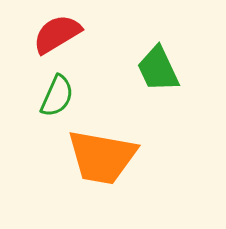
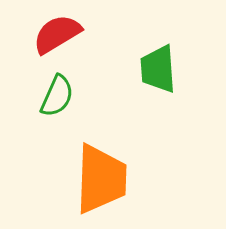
green trapezoid: rotated 21 degrees clockwise
orange trapezoid: moved 1 px left, 22 px down; rotated 98 degrees counterclockwise
